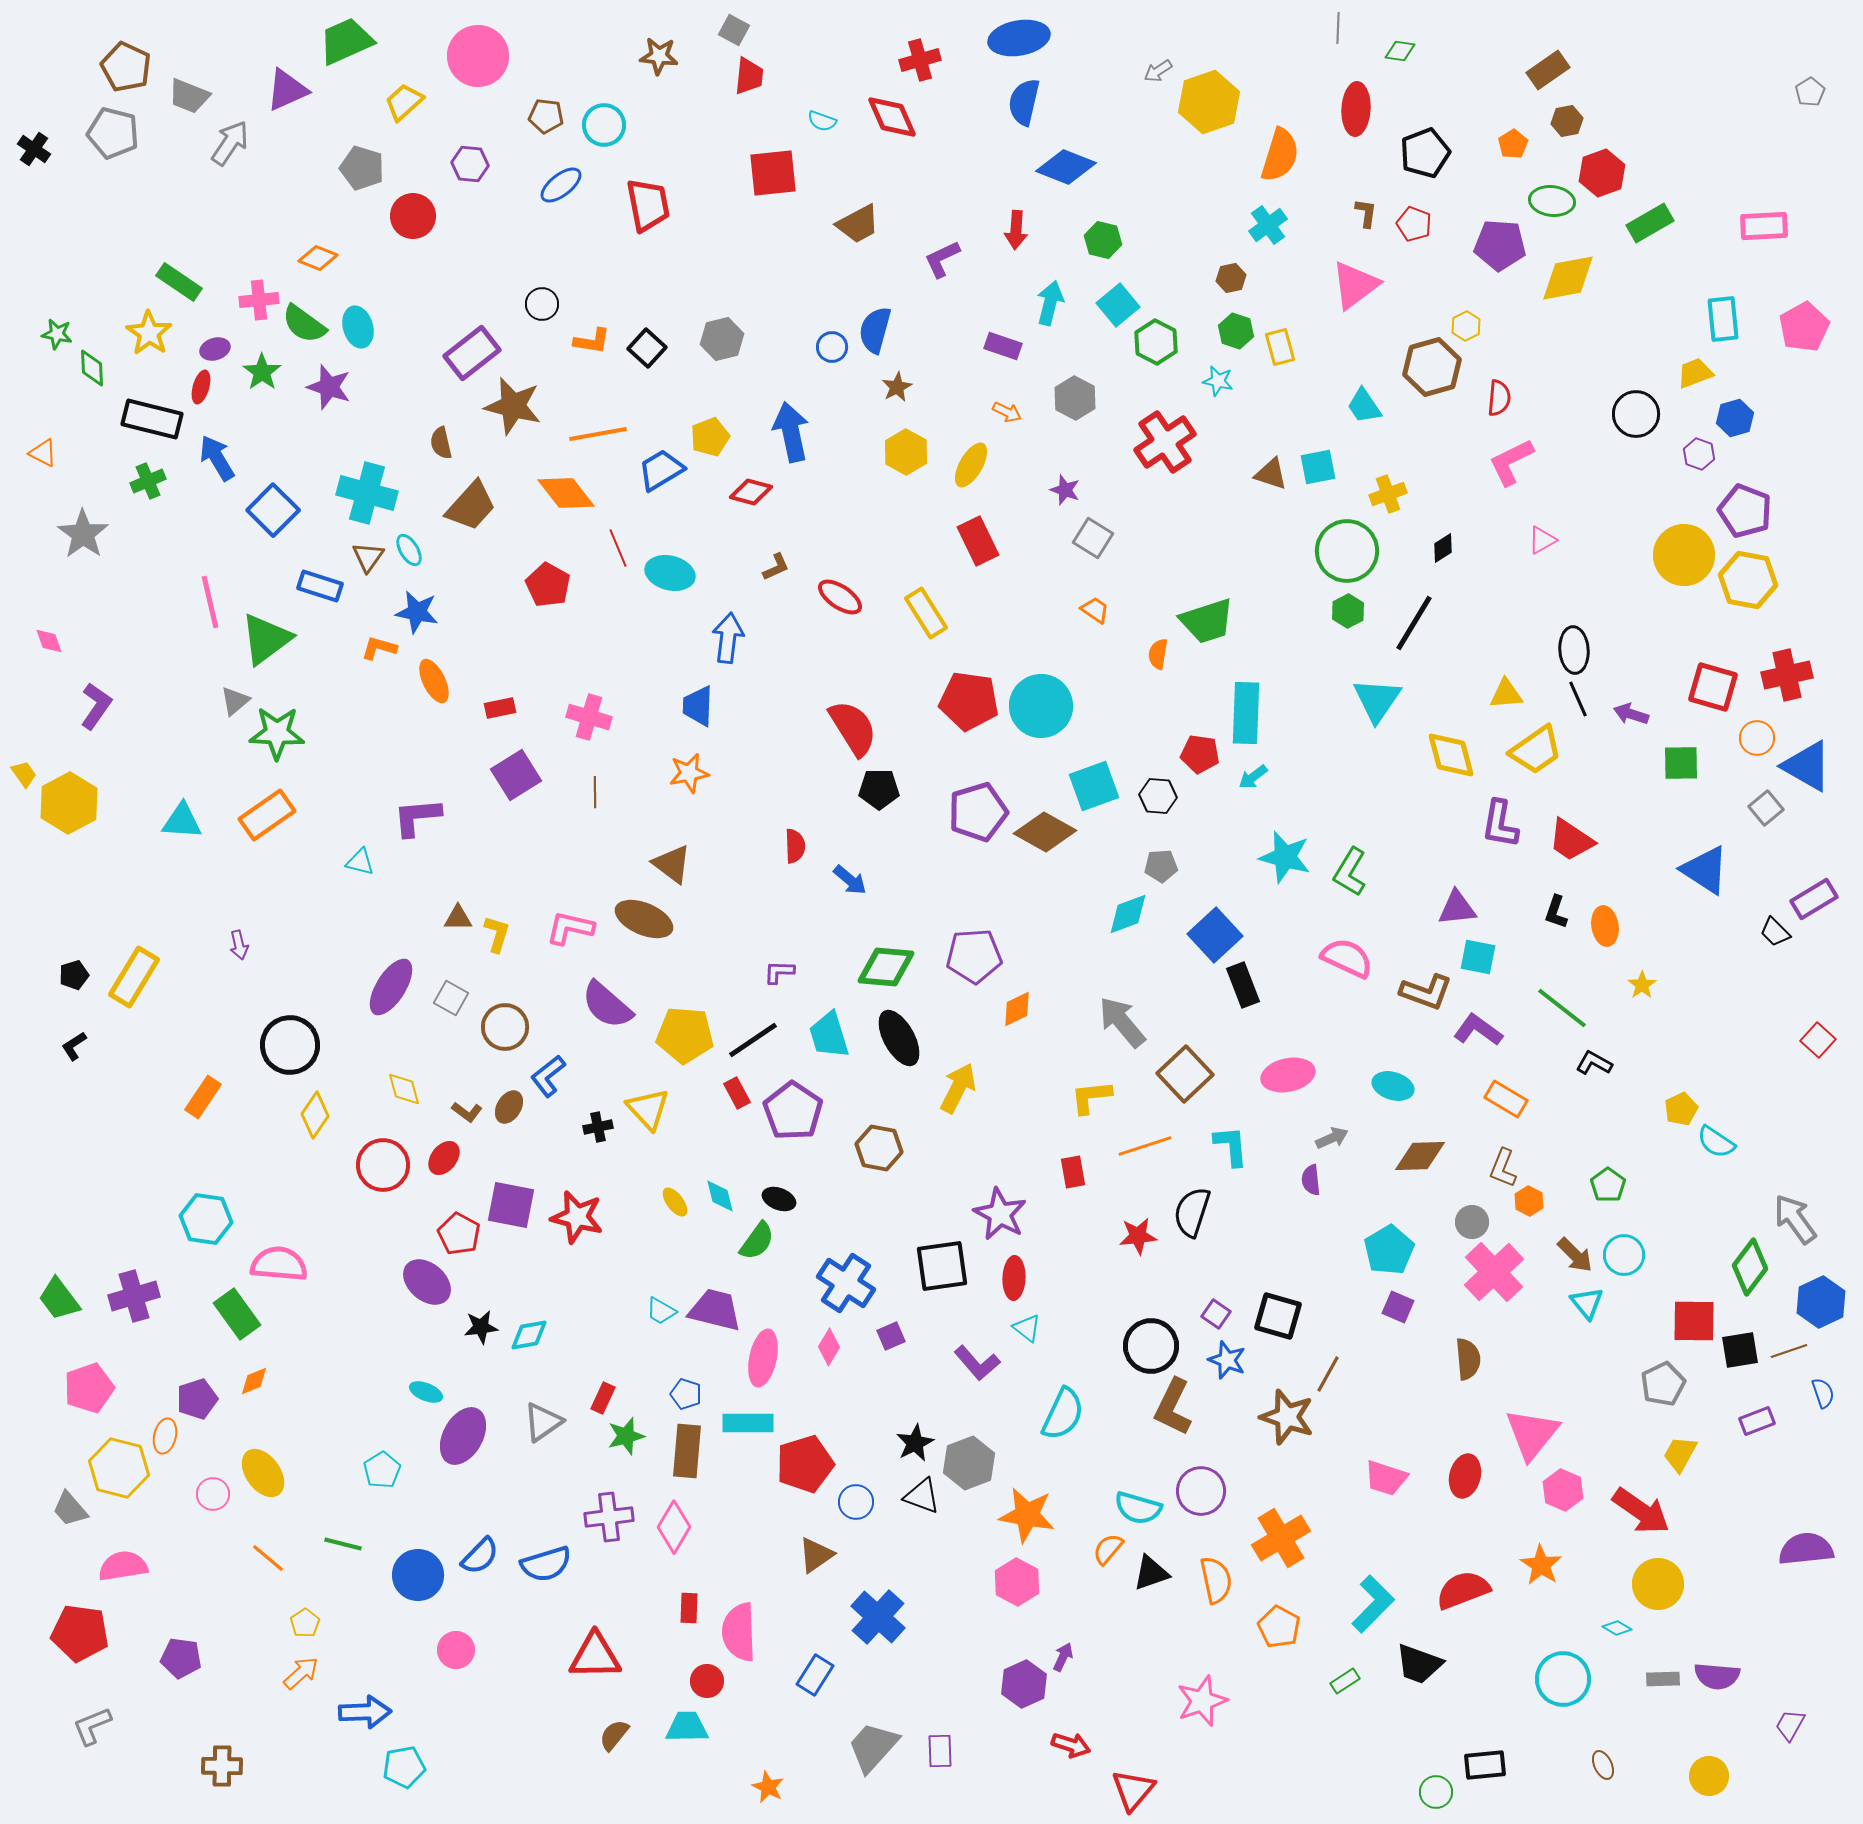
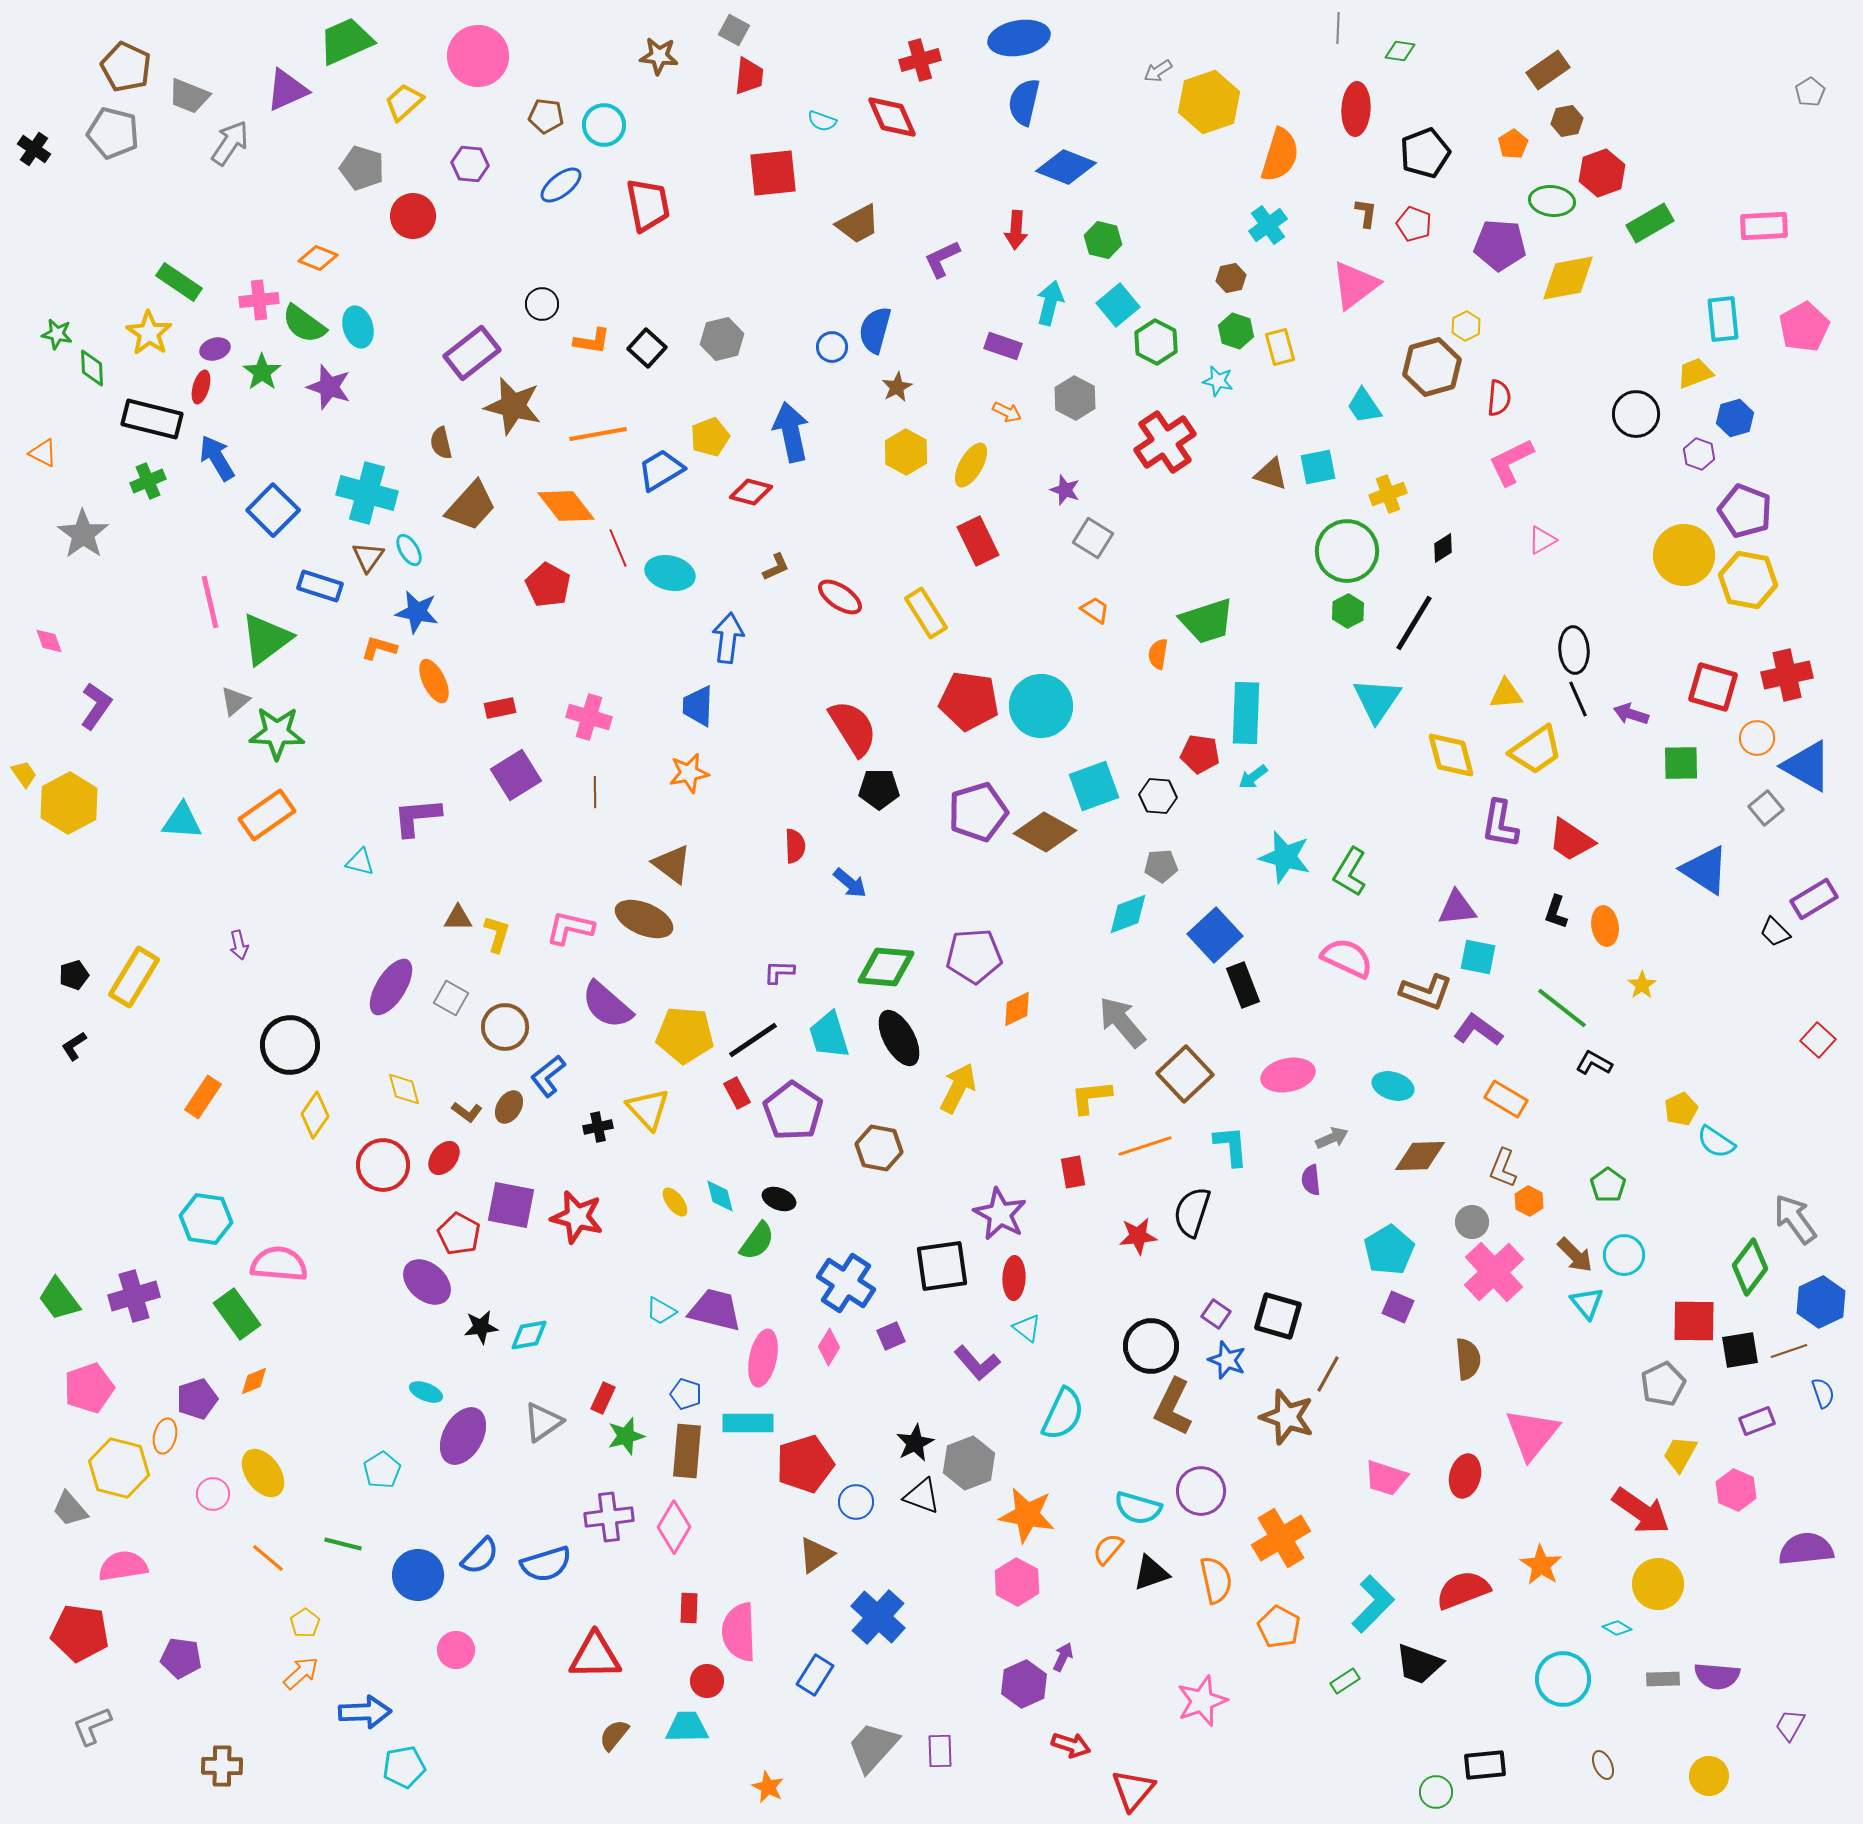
orange diamond at (566, 493): moved 13 px down
blue arrow at (850, 880): moved 3 px down
pink hexagon at (1563, 1490): moved 173 px right
